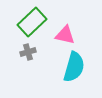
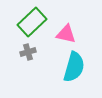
pink triangle: moved 1 px right, 1 px up
